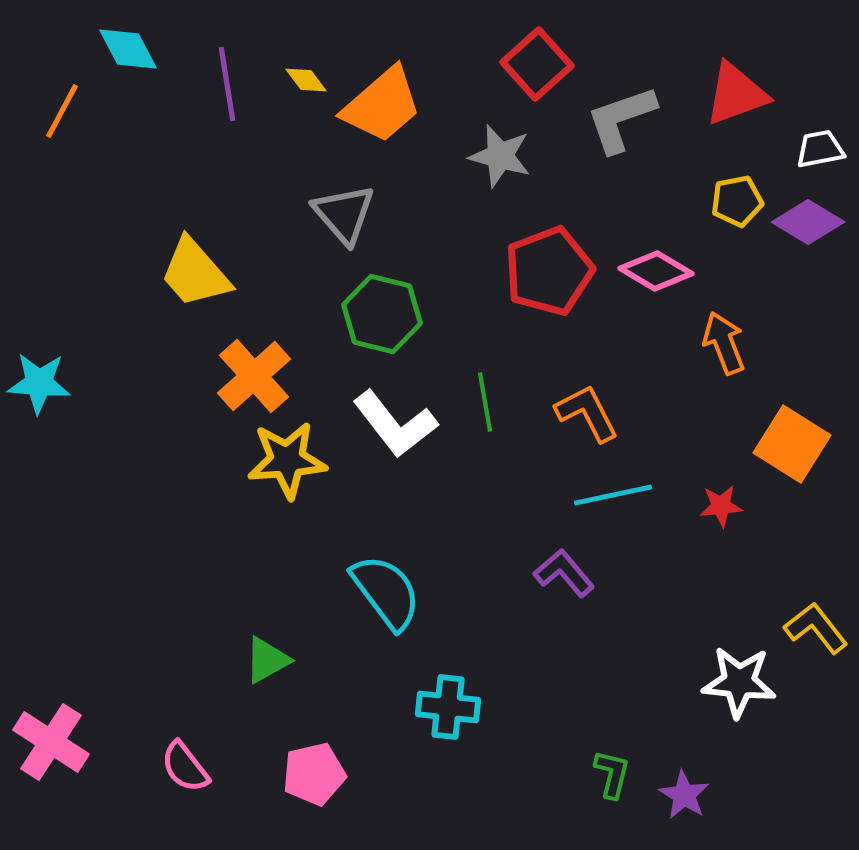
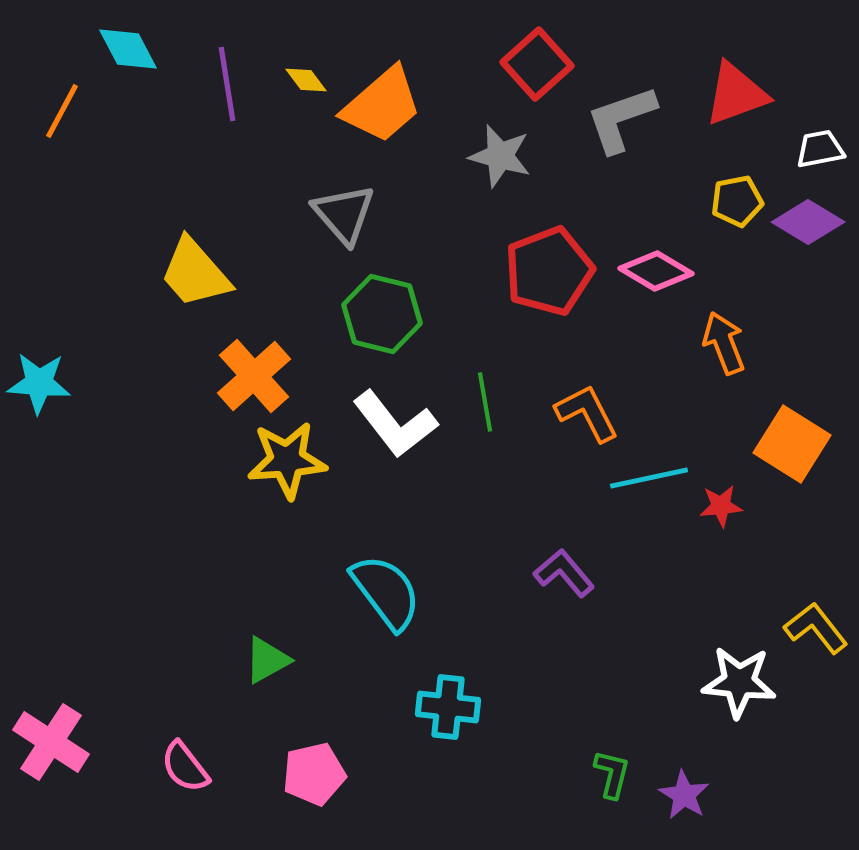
cyan line: moved 36 px right, 17 px up
